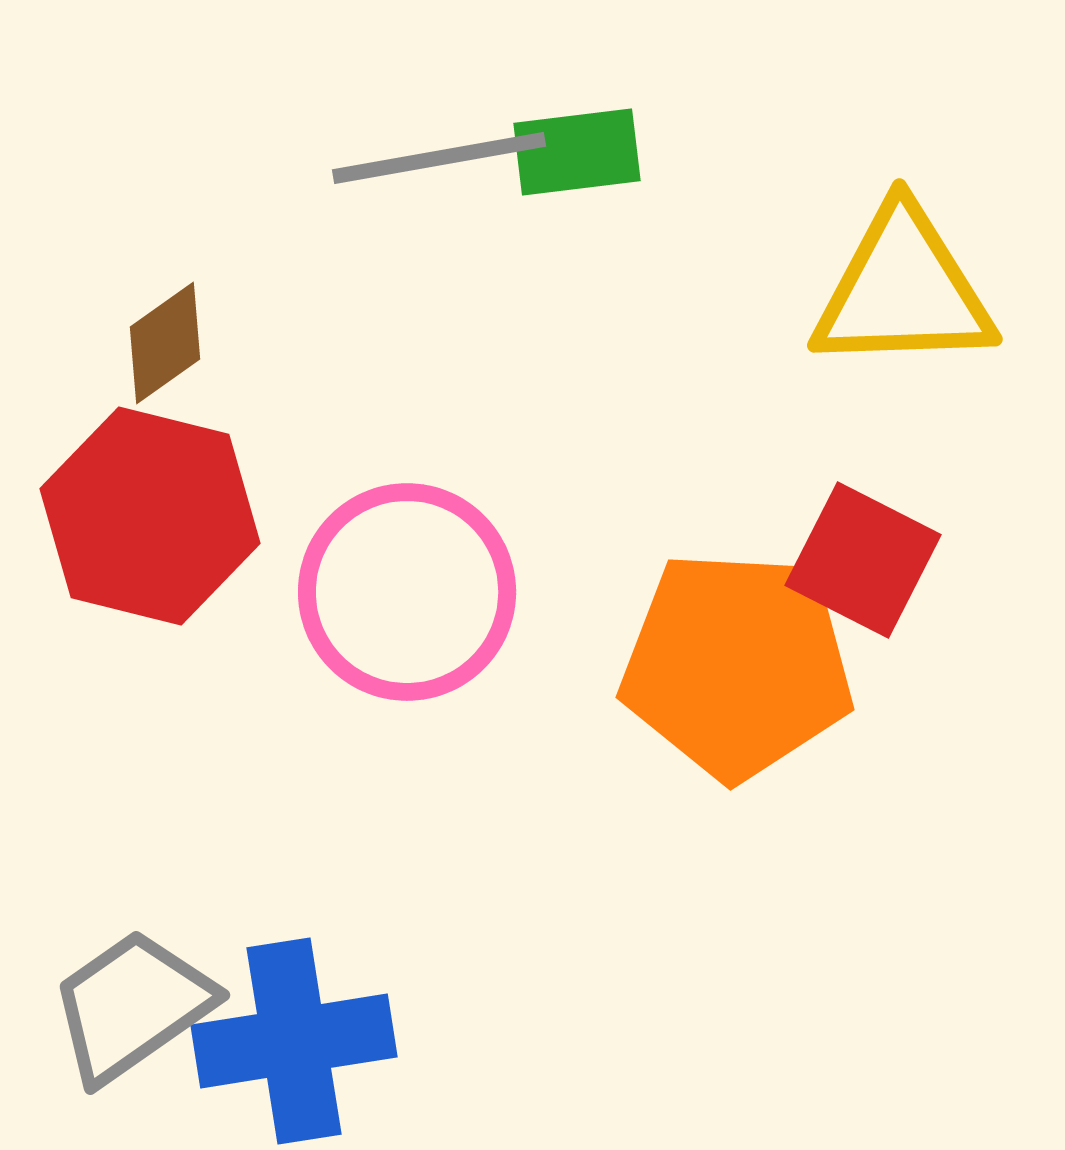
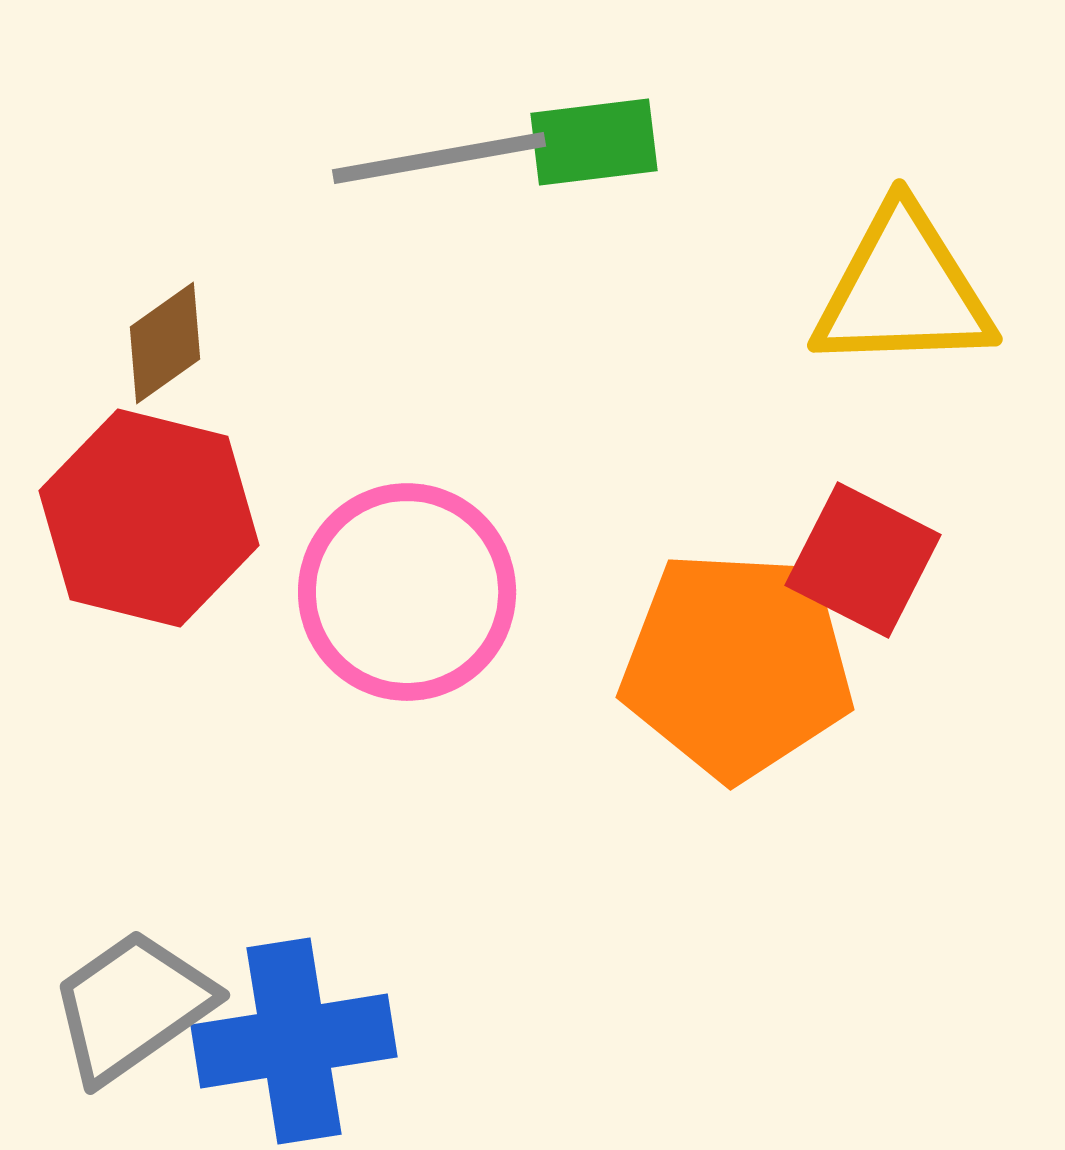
green rectangle: moved 17 px right, 10 px up
red hexagon: moved 1 px left, 2 px down
